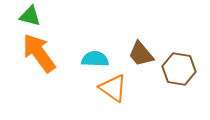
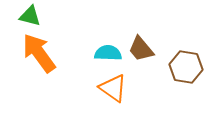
brown trapezoid: moved 5 px up
cyan semicircle: moved 13 px right, 6 px up
brown hexagon: moved 7 px right, 2 px up
